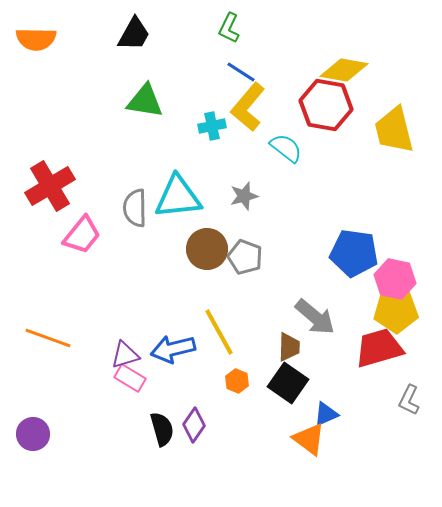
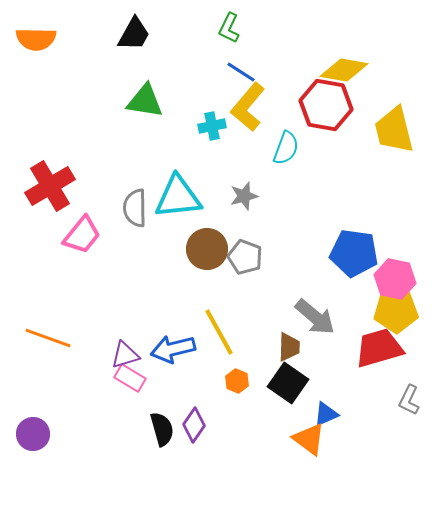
cyan semicircle: rotated 72 degrees clockwise
